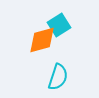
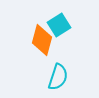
orange diamond: rotated 60 degrees counterclockwise
